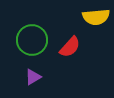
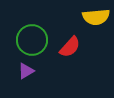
purple triangle: moved 7 px left, 6 px up
